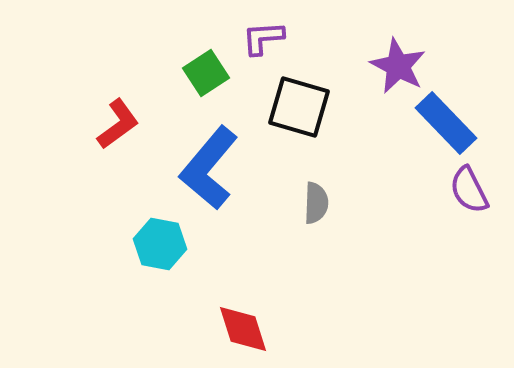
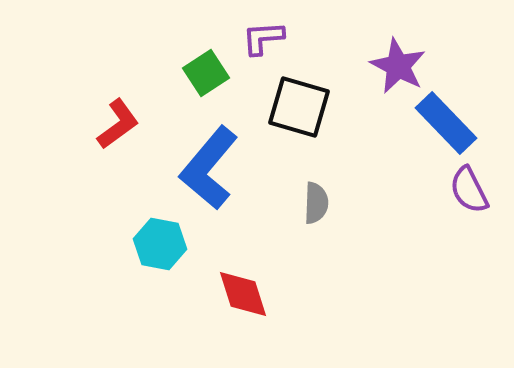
red diamond: moved 35 px up
